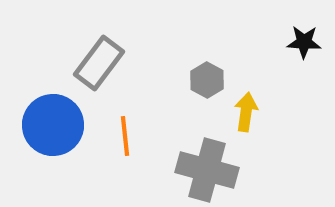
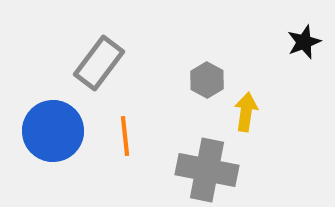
black star: rotated 24 degrees counterclockwise
blue circle: moved 6 px down
gray cross: rotated 4 degrees counterclockwise
